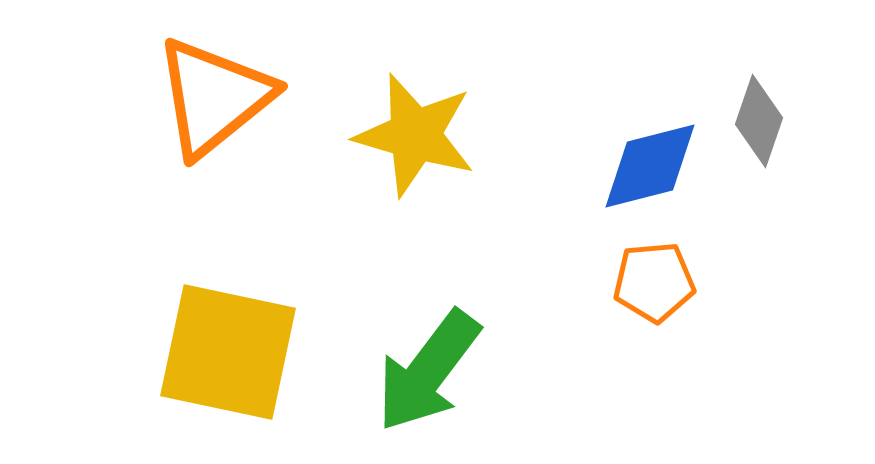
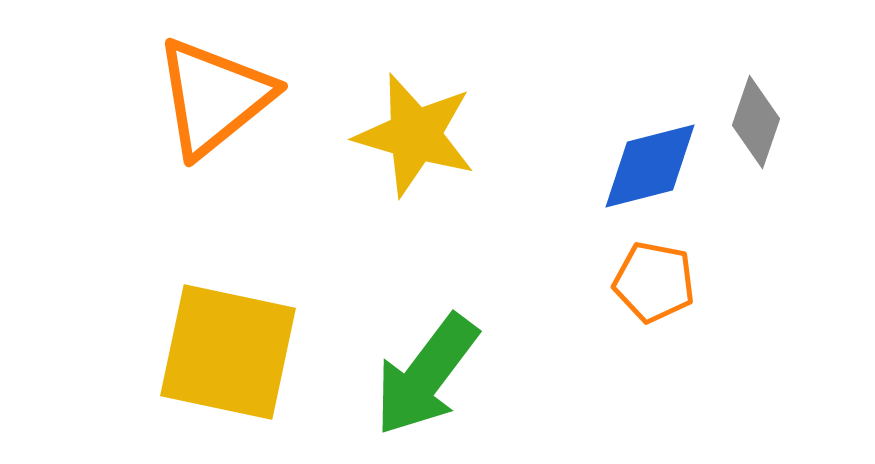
gray diamond: moved 3 px left, 1 px down
orange pentagon: rotated 16 degrees clockwise
green arrow: moved 2 px left, 4 px down
